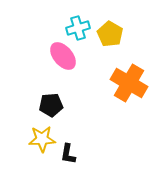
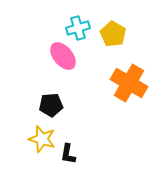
yellow pentagon: moved 3 px right
yellow star: rotated 20 degrees clockwise
